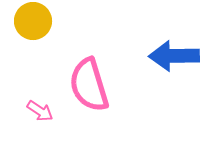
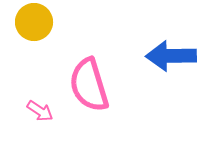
yellow circle: moved 1 px right, 1 px down
blue arrow: moved 3 px left
